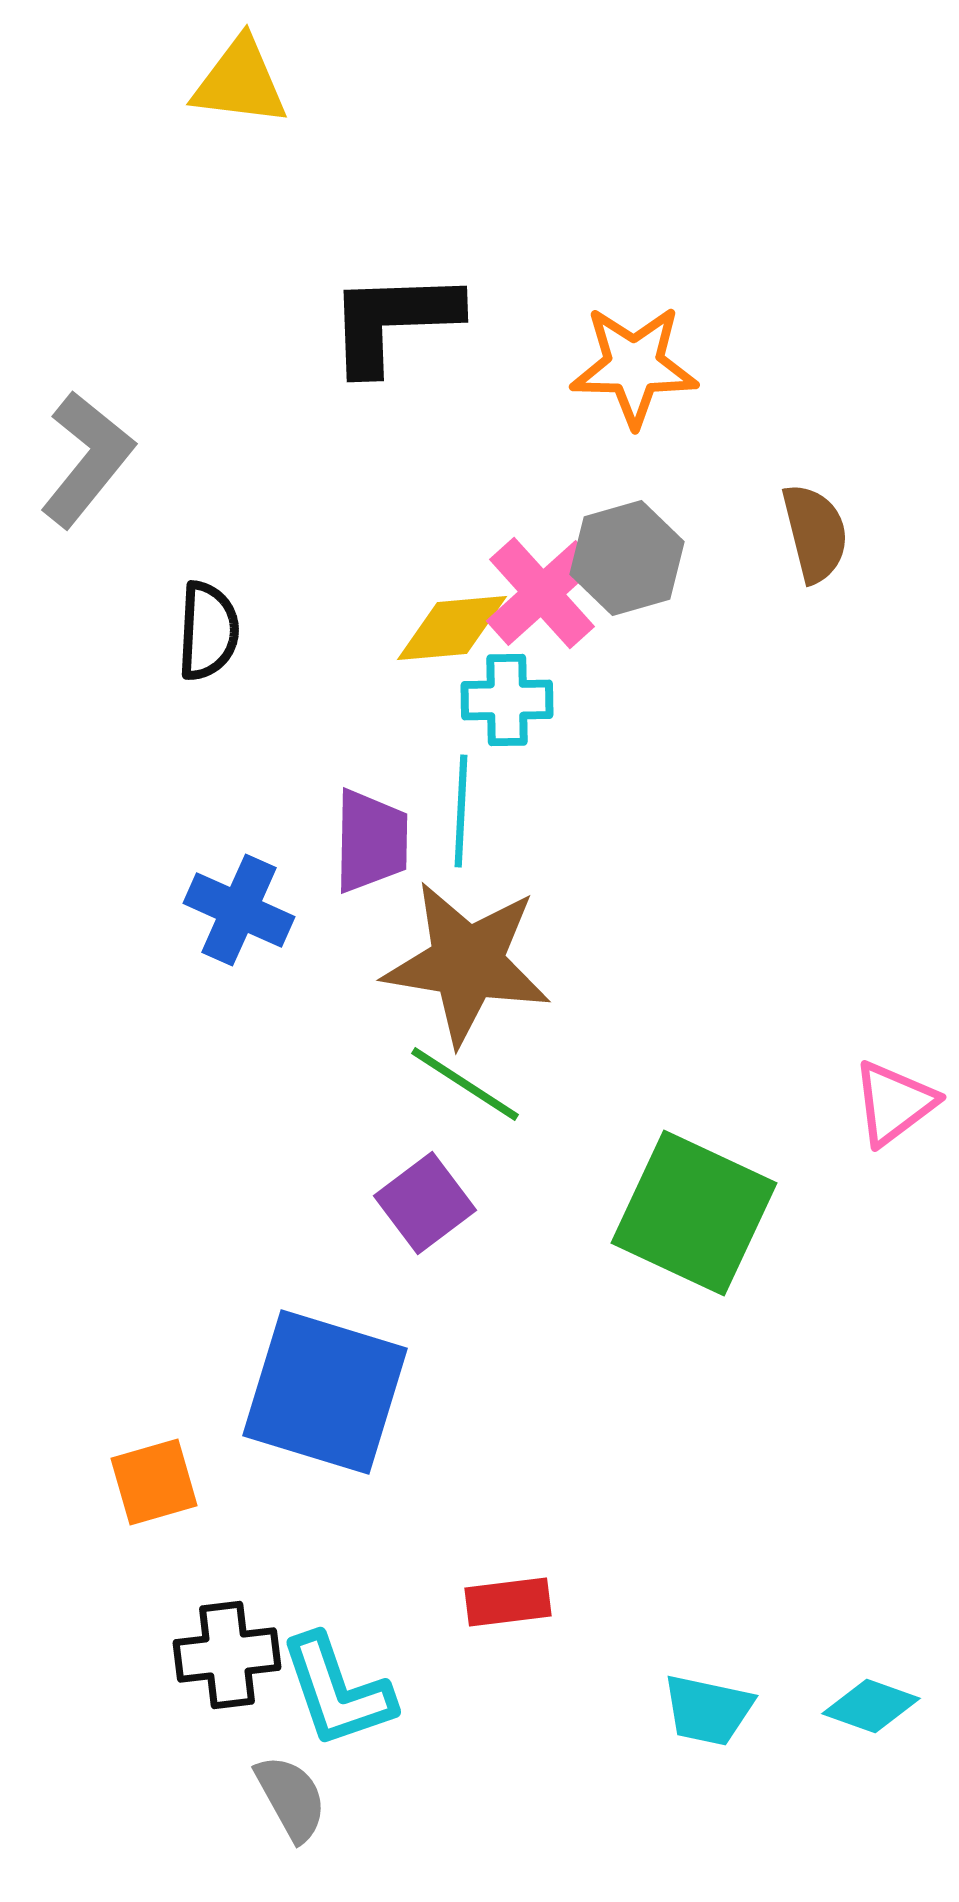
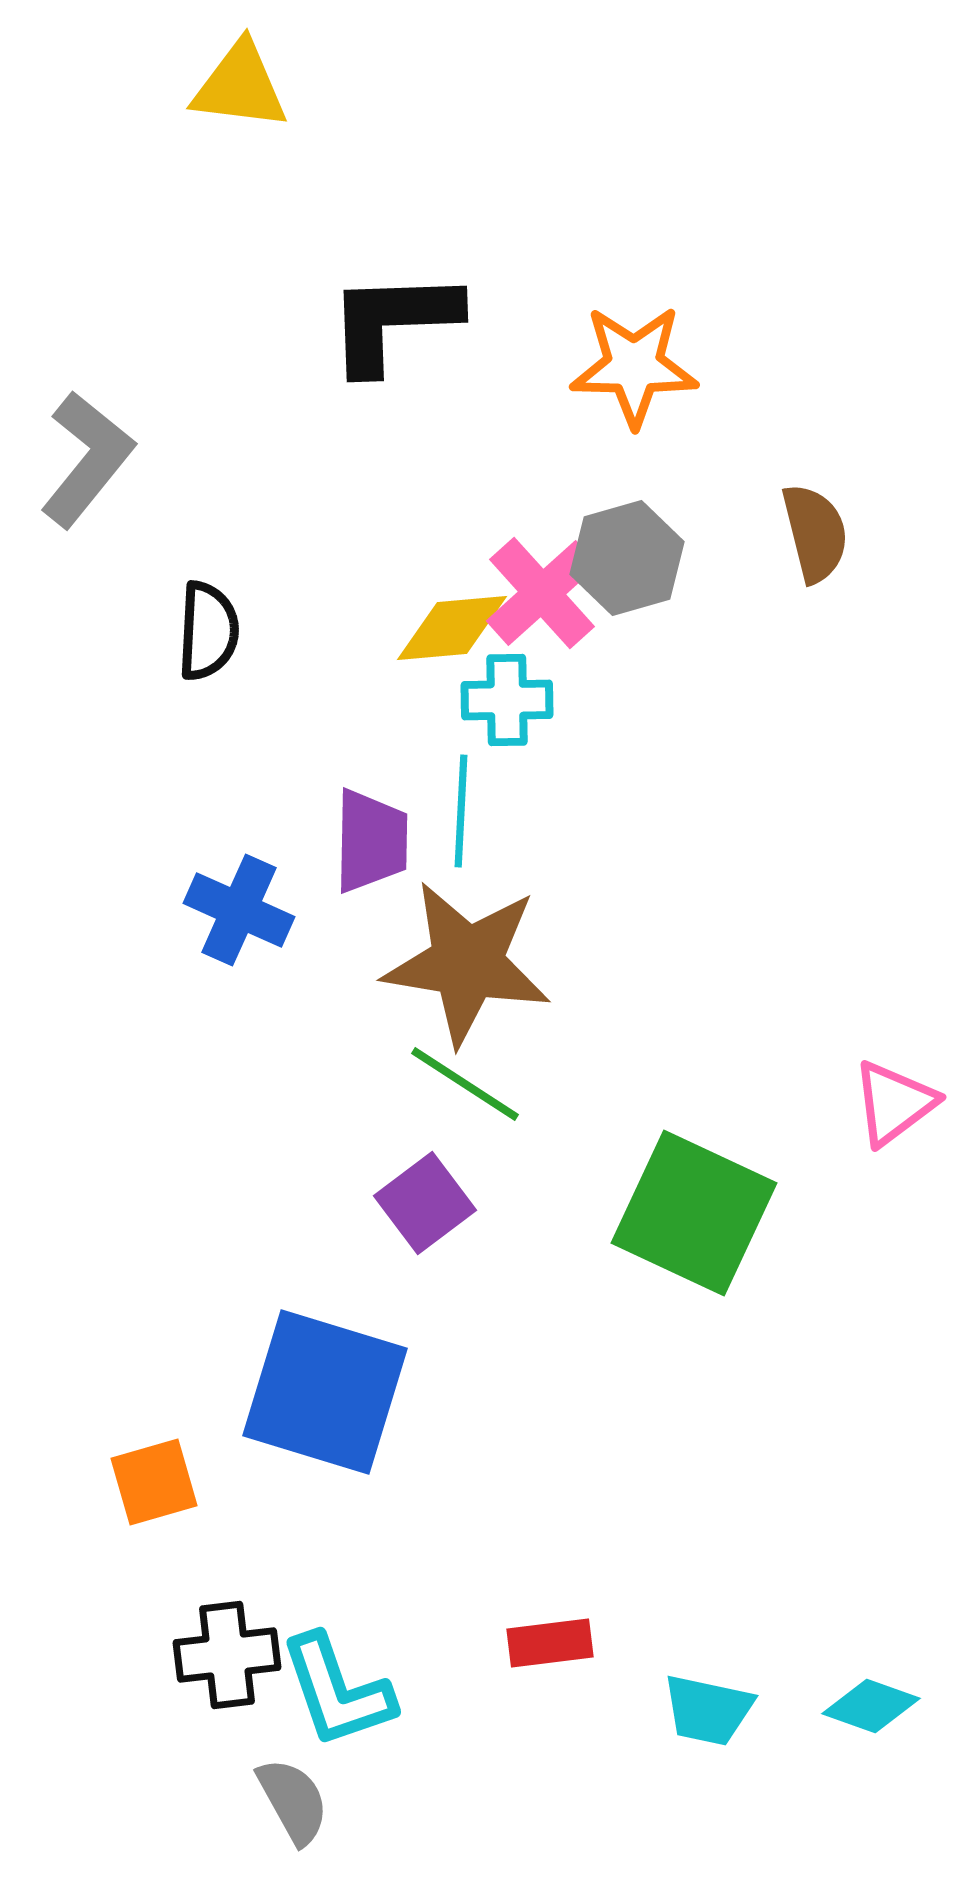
yellow triangle: moved 4 px down
red rectangle: moved 42 px right, 41 px down
gray semicircle: moved 2 px right, 3 px down
